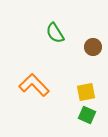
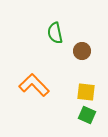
green semicircle: rotated 20 degrees clockwise
brown circle: moved 11 px left, 4 px down
yellow square: rotated 18 degrees clockwise
